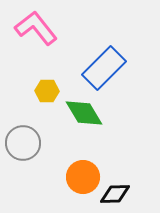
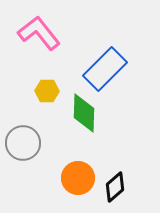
pink L-shape: moved 3 px right, 5 px down
blue rectangle: moved 1 px right, 1 px down
green diamond: rotated 33 degrees clockwise
orange circle: moved 5 px left, 1 px down
black diamond: moved 7 px up; rotated 40 degrees counterclockwise
